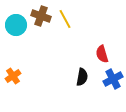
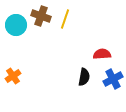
yellow line: rotated 48 degrees clockwise
red semicircle: rotated 102 degrees clockwise
black semicircle: moved 2 px right
